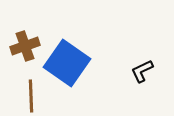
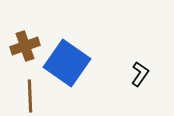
black L-shape: moved 2 px left, 3 px down; rotated 150 degrees clockwise
brown line: moved 1 px left
